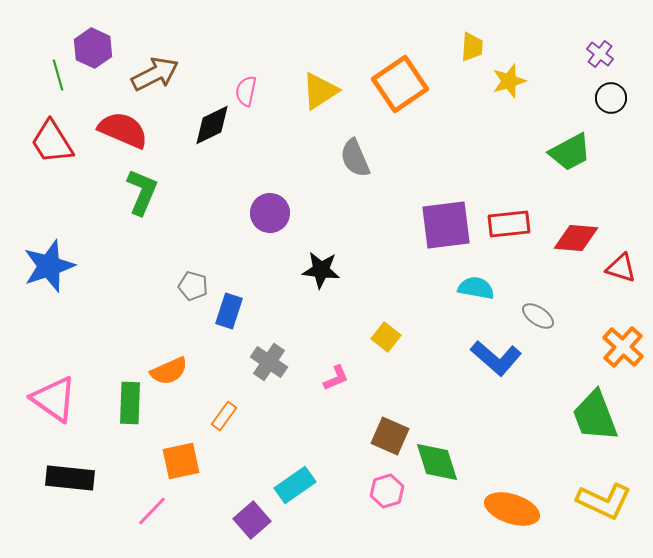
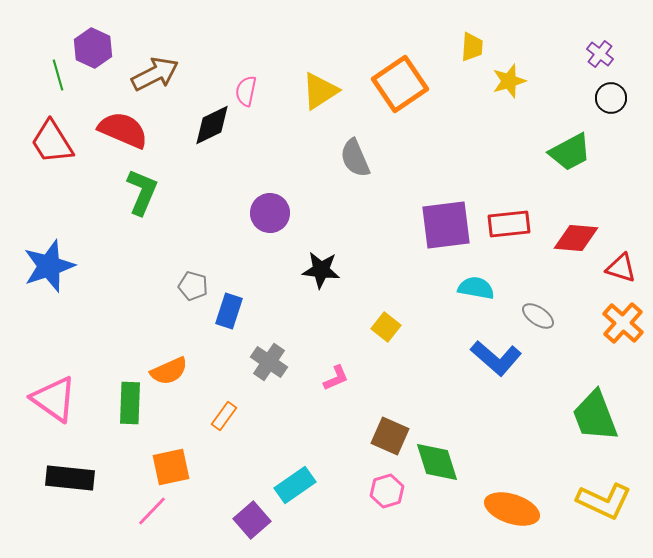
yellow square at (386, 337): moved 10 px up
orange cross at (623, 347): moved 24 px up
orange square at (181, 461): moved 10 px left, 6 px down
